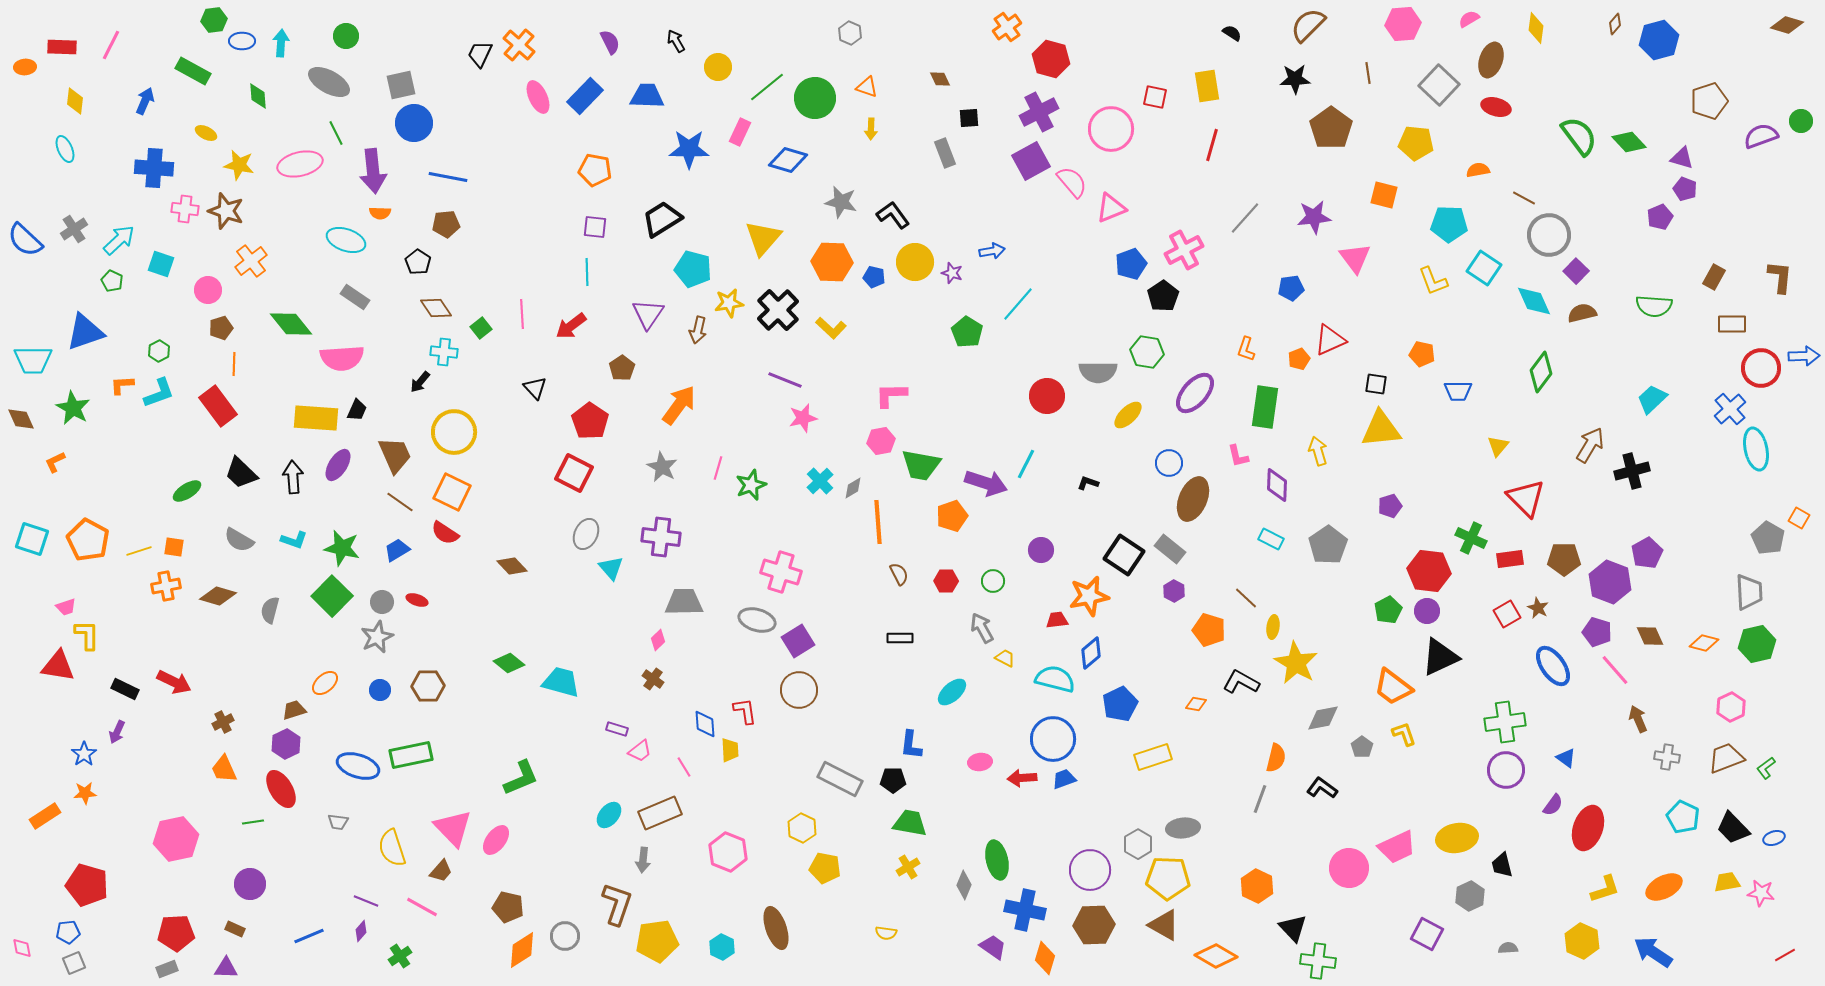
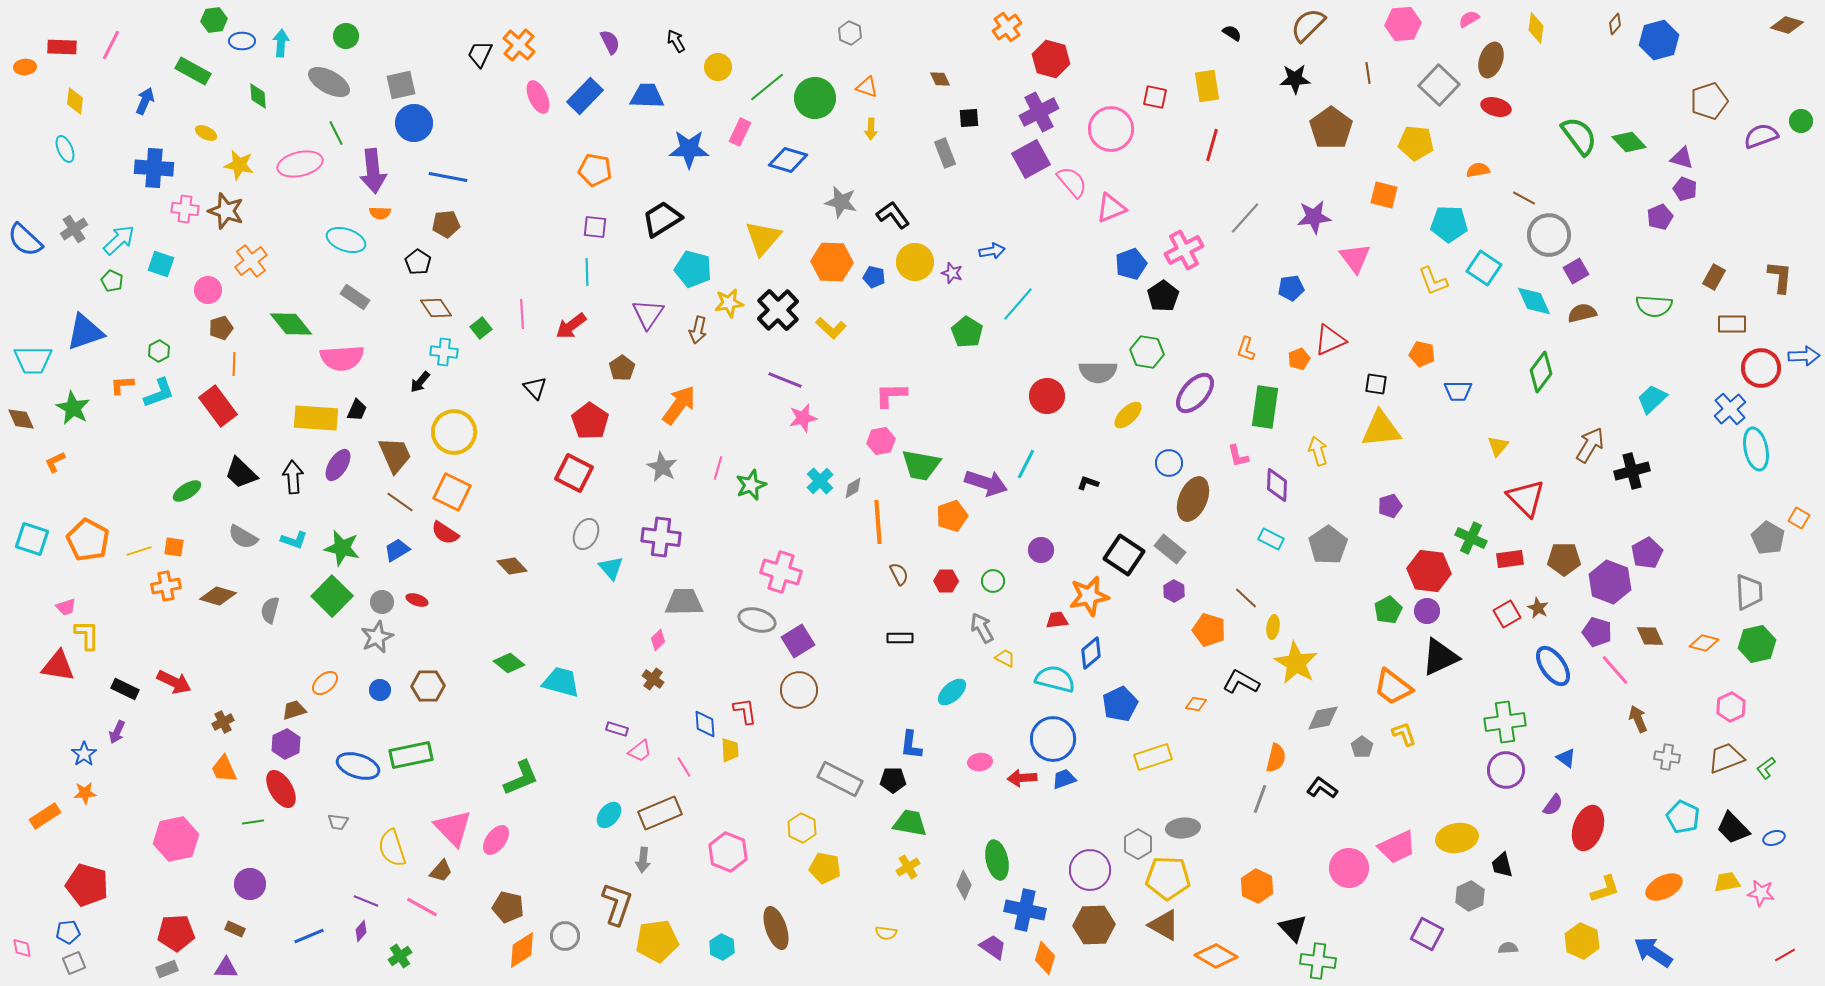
purple square at (1031, 161): moved 2 px up
purple square at (1576, 271): rotated 15 degrees clockwise
gray semicircle at (239, 540): moved 4 px right, 3 px up
